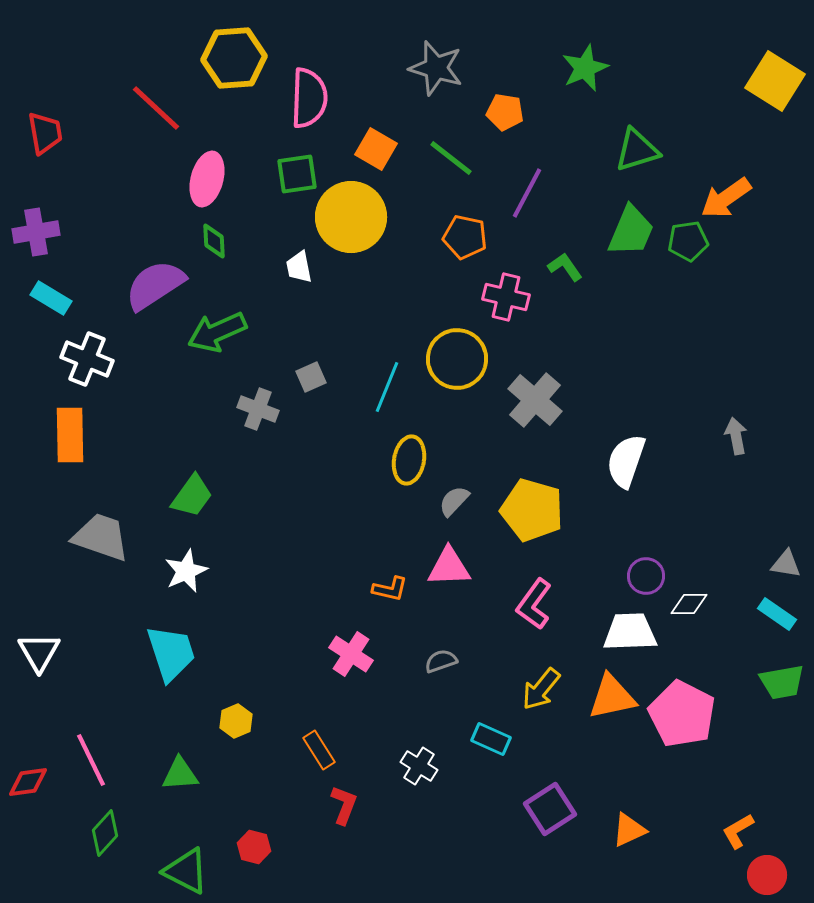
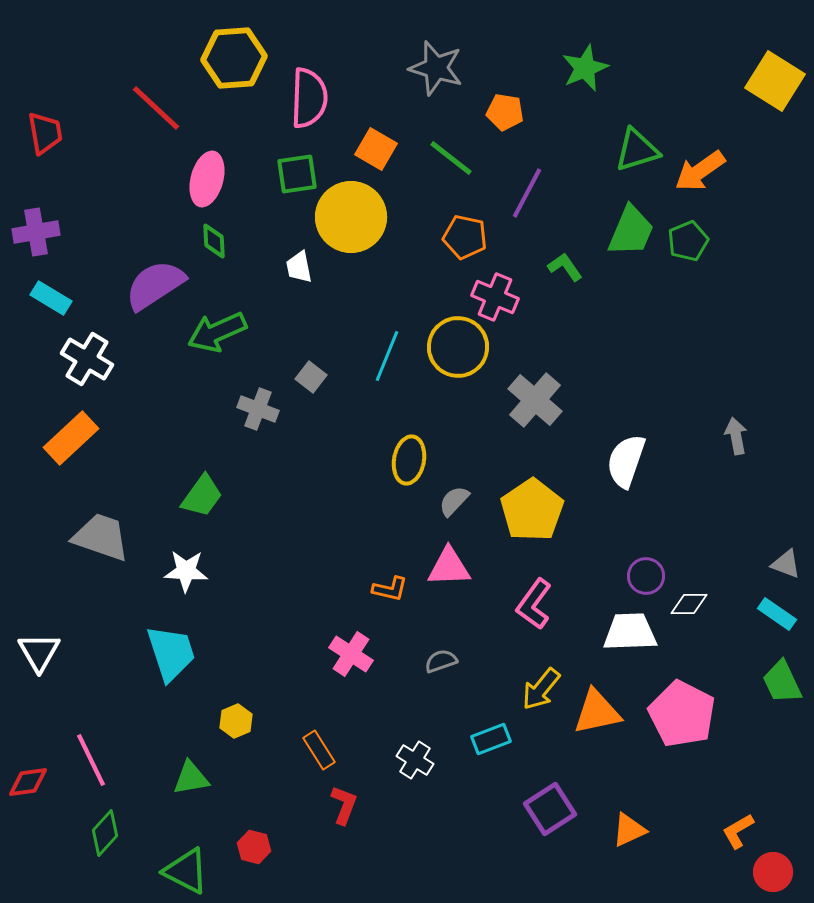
orange arrow at (726, 198): moved 26 px left, 27 px up
green pentagon at (688, 241): rotated 15 degrees counterclockwise
pink cross at (506, 297): moved 11 px left; rotated 9 degrees clockwise
white cross at (87, 359): rotated 9 degrees clockwise
yellow circle at (457, 359): moved 1 px right, 12 px up
gray square at (311, 377): rotated 28 degrees counterclockwise
cyan line at (387, 387): moved 31 px up
orange rectangle at (70, 435): moved 1 px right, 3 px down; rotated 48 degrees clockwise
green trapezoid at (192, 496): moved 10 px right
yellow pentagon at (532, 510): rotated 22 degrees clockwise
gray triangle at (786, 564): rotated 12 degrees clockwise
white star at (186, 571): rotated 27 degrees clockwise
green trapezoid at (782, 682): rotated 75 degrees clockwise
orange triangle at (612, 697): moved 15 px left, 15 px down
cyan rectangle at (491, 739): rotated 45 degrees counterclockwise
white cross at (419, 766): moved 4 px left, 6 px up
green triangle at (180, 774): moved 11 px right, 4 px down; rotated 6 degrees counterclockwise
red circle at (767, 875): moved 6 px right, 3 px up
